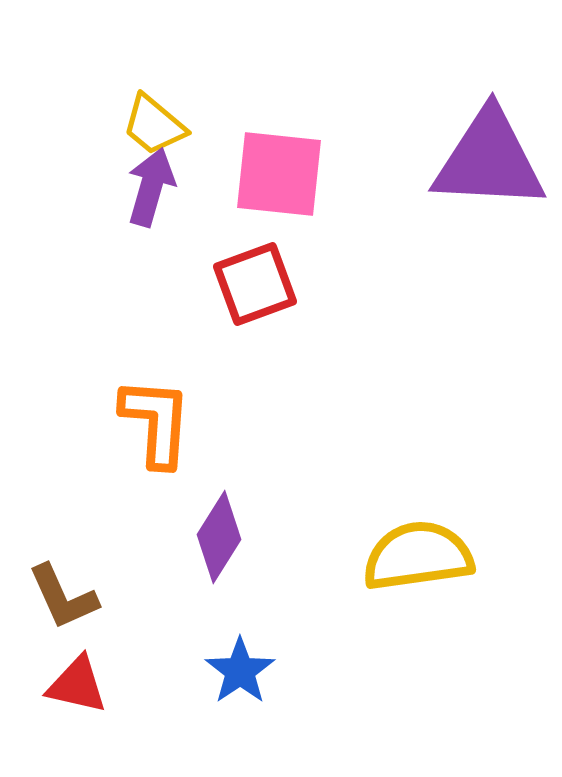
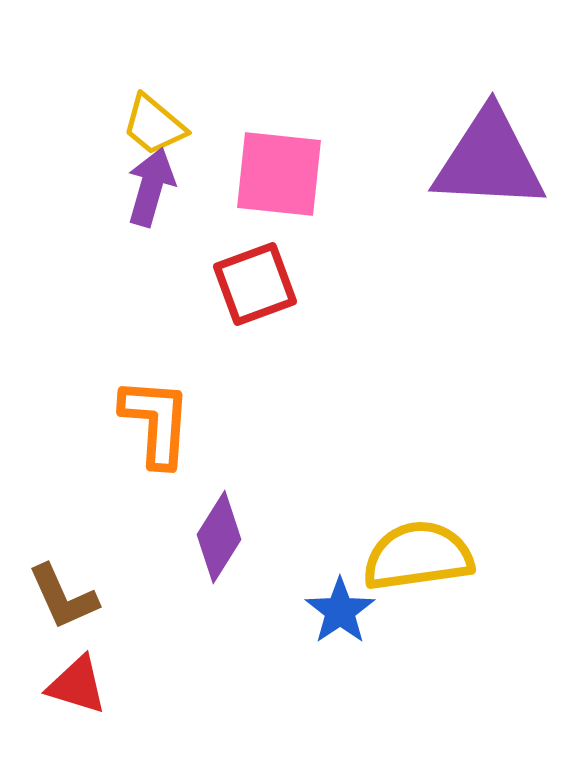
blue star: moved 100 px right, 60 px up
red triangle: rotated 4 degrees clockwise
